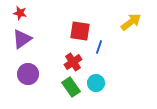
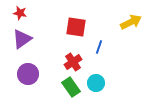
yellow arrow: rotated 10 degrees clockwise
red square: moved 4 px left, 4 px up
